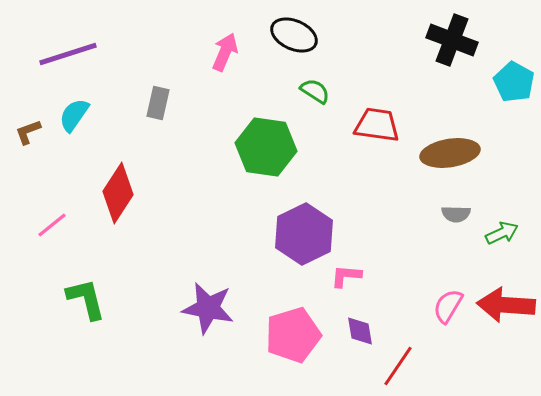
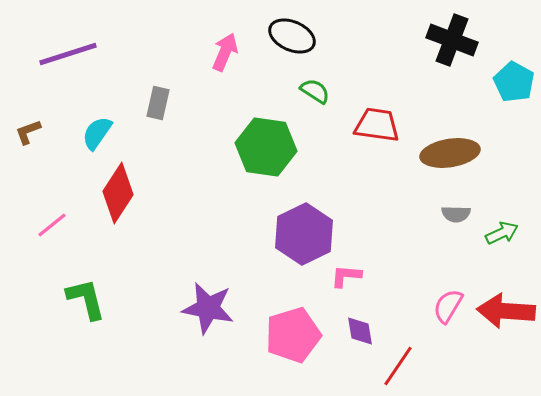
black ellipse: moved 2 px left, 1 px down
cyan semicircle: moved 23 px right, 18 px down
red arrow: moved 6 px down
